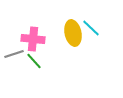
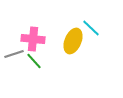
yellow ellipse: moved 8 px down; rotated 35 degrees clockwise
